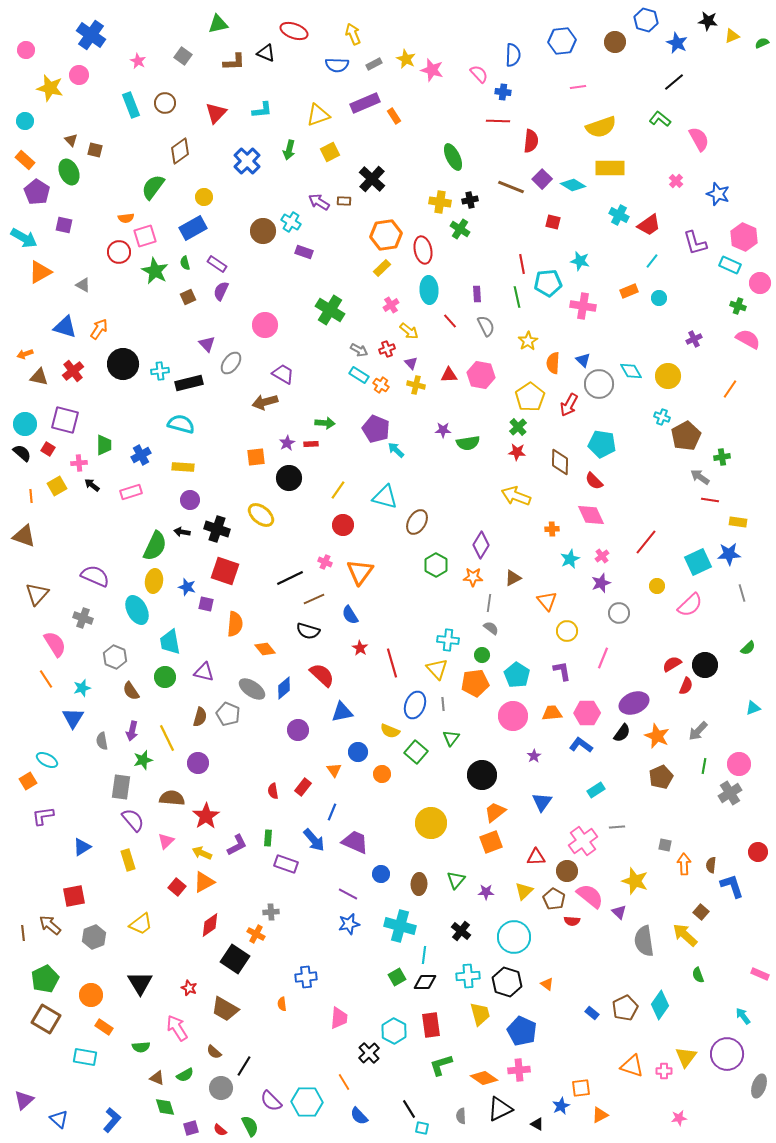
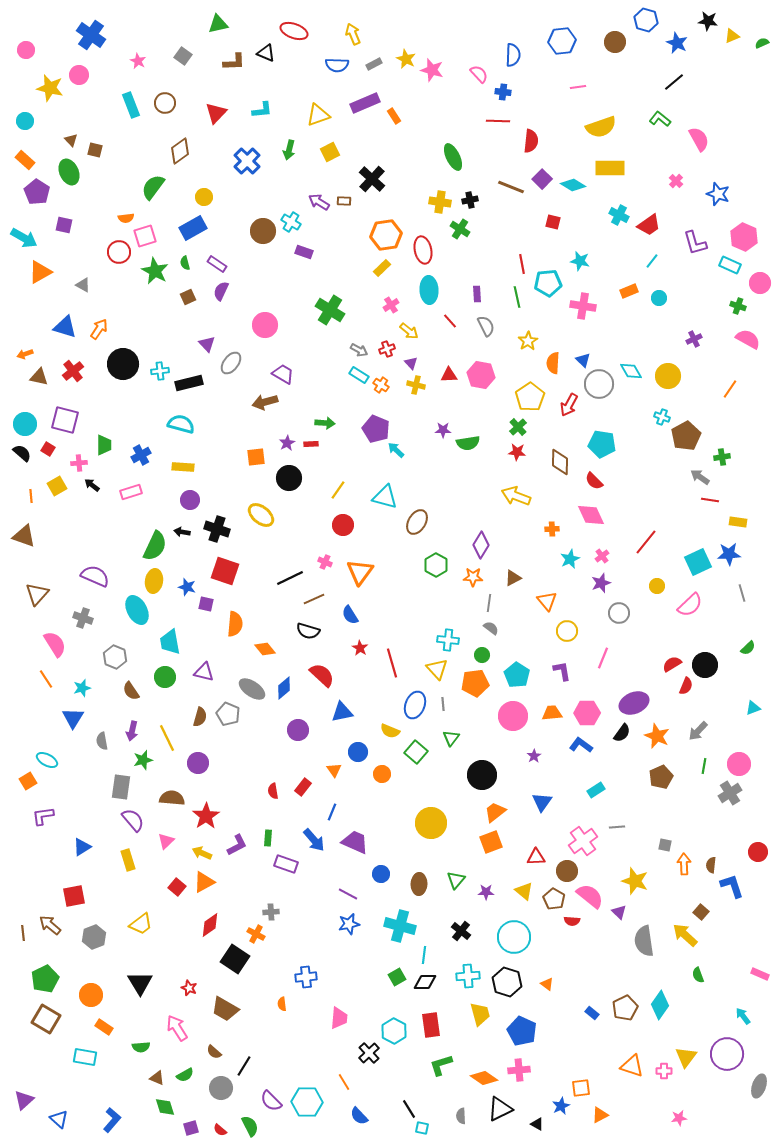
yellow triangle at (524, 891): rotated 36 degrees counterclockwise
